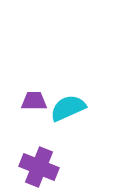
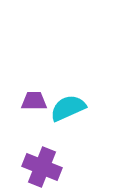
purple cross: moved 3 px right
